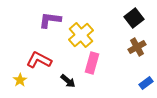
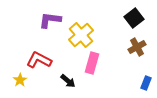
blue rectangle: rotated 32 degrees counterclockwise
